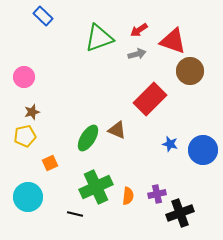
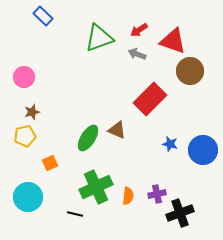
gray arrow: rotated 144 degrees counterclockwise
